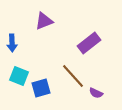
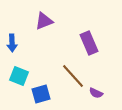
purple rectangle: rotated 75 degrees counterclockwise
blue square: moved 6 px down
